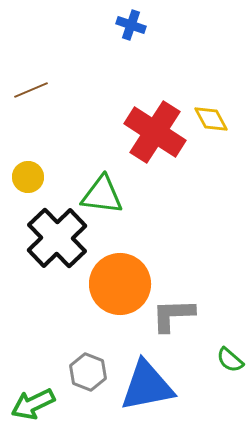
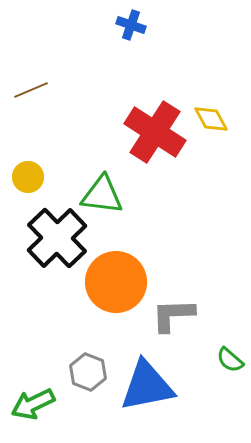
orange circle: moved 4 px left, 2 px up
